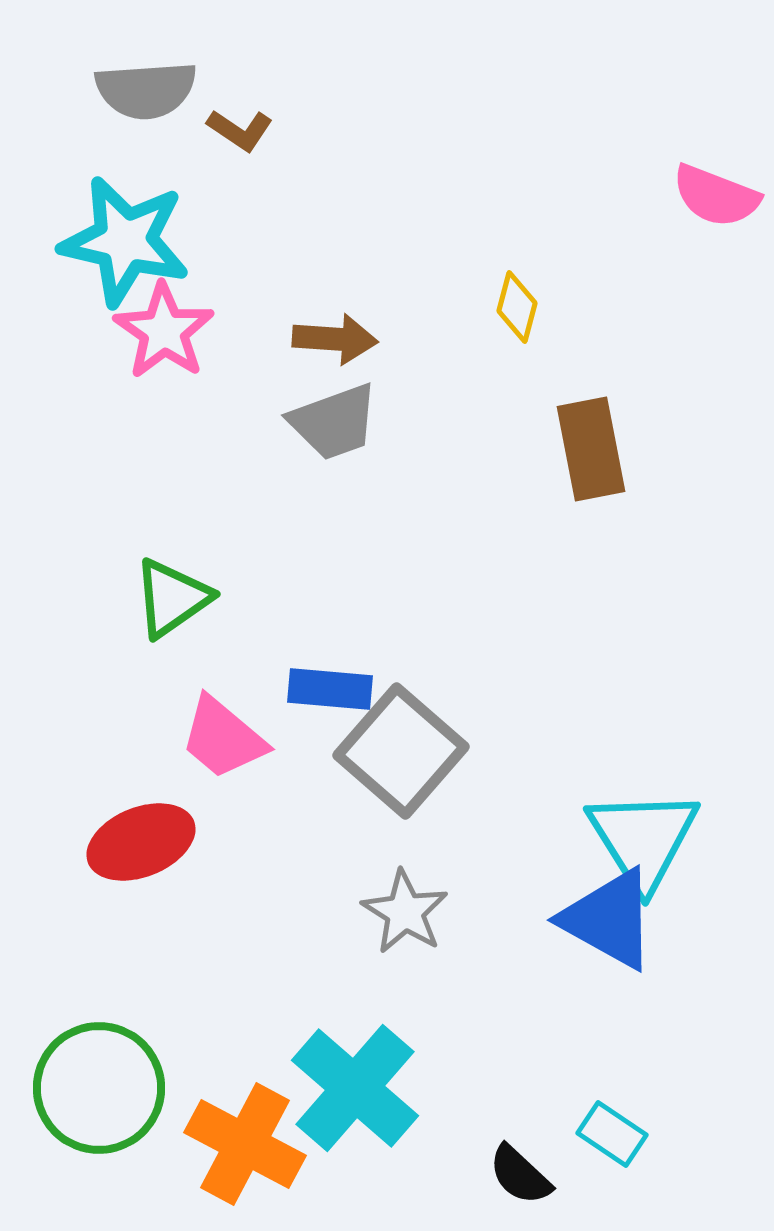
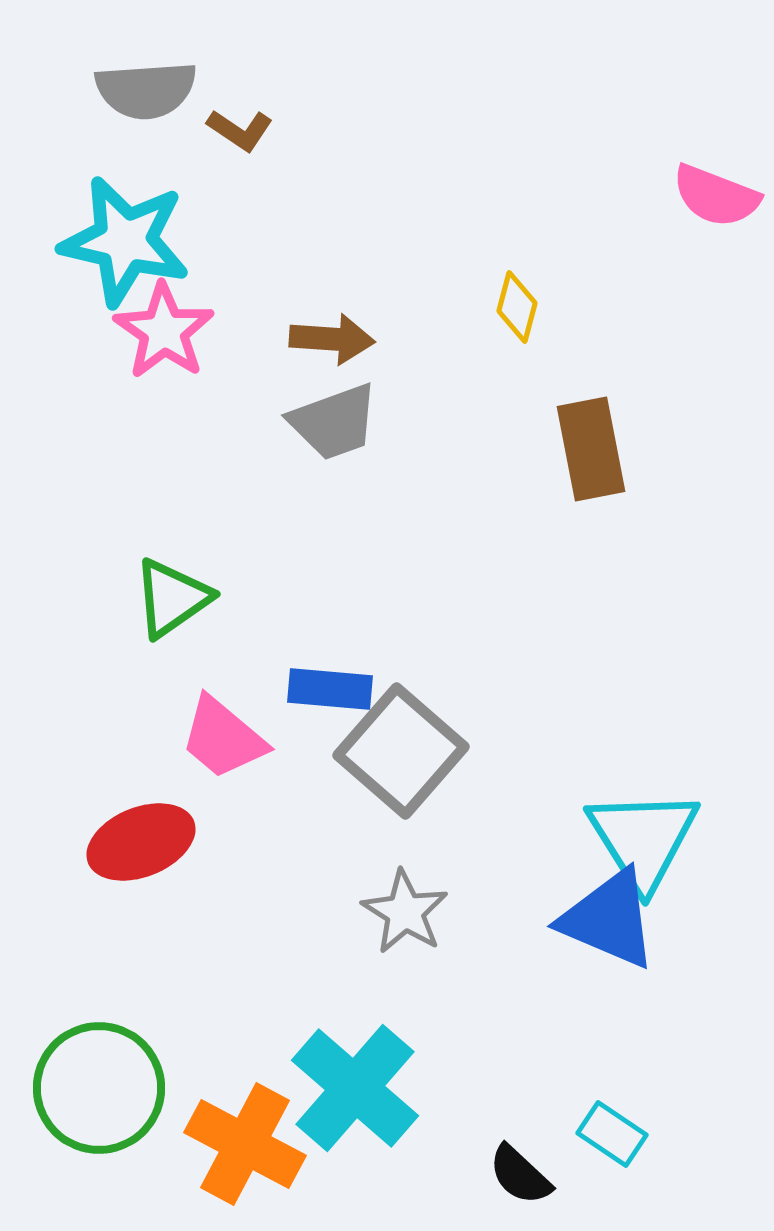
brown arrow: moved 3 px left
blue triangle: rotated 6 degrees counterclockwise
